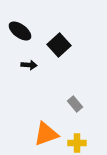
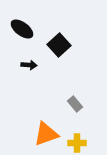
black ellipse: moved 2 px right, 2 px up
